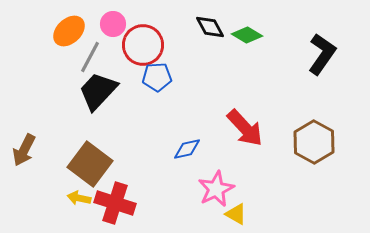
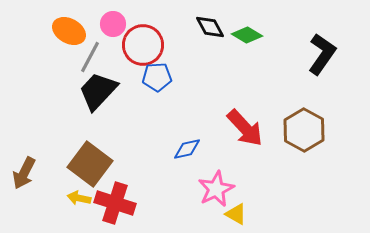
orange ellipse: rotated 72 degrees clockwise
brown hexagon: moved 10 px left, 12 px up
brown arrow: moved 23 px down
